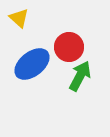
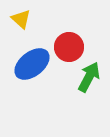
yellow triangle: moved 2 px right, 1 px down
green arrow: moved 9 px right, 1 px down
